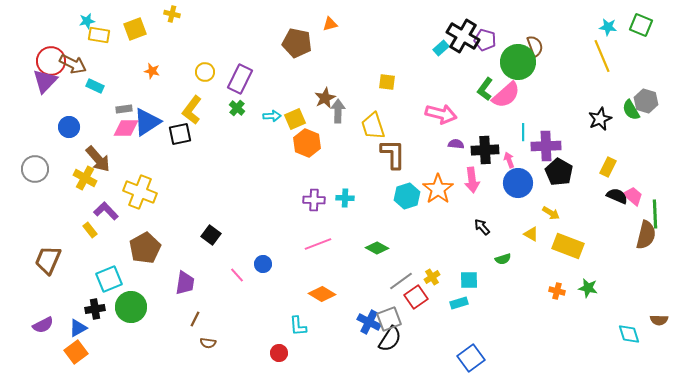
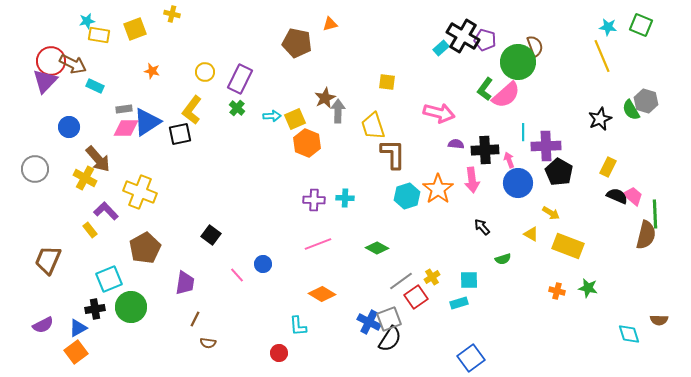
pink arrow at (441, 114): moved 2 px left, 1 px up
